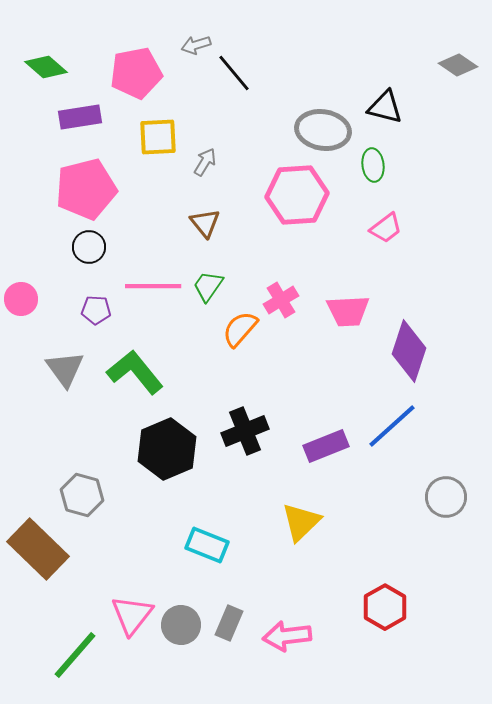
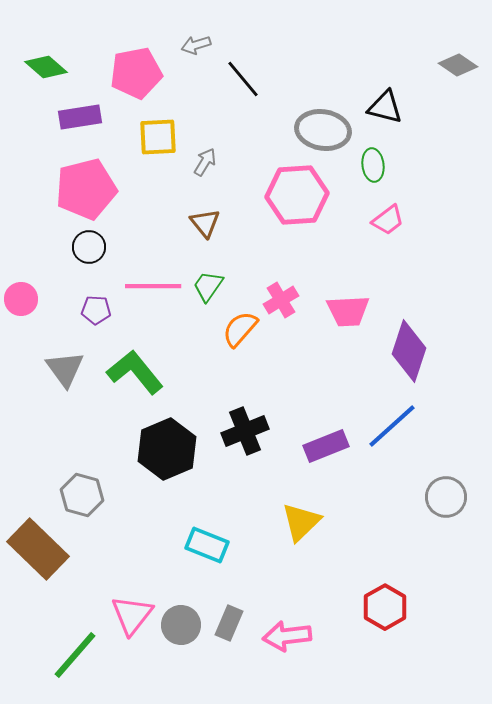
black line at (234, 73): moved 9 px right, 6 px down
pink trapezoid at (386, 228): moved 2 px right, 8 px up
